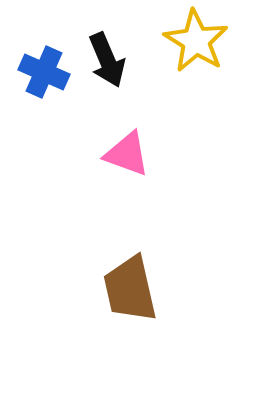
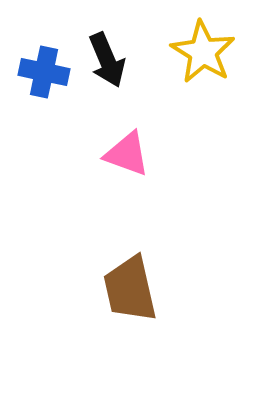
yellow star: moved 7 px right, 11 px down
blue cross: rotated 12 degrees counterclockwise
